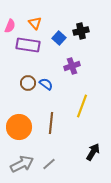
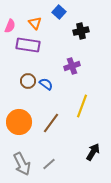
blue square: moved 26 px up
brown circle: moved 2 px up
brown line: rotated 30 degrees clockwise
orange circle: moved 5 px up
gray arrow: rotated 90 degrees clockwise
